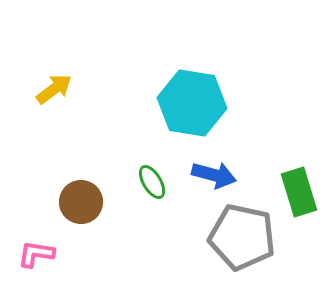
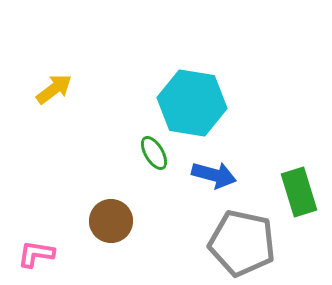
green ellipse: moved 2 px right, 29 px up
brown circle: moved 30 px right, 19 px down
gray pentagon: moved 6 px down
